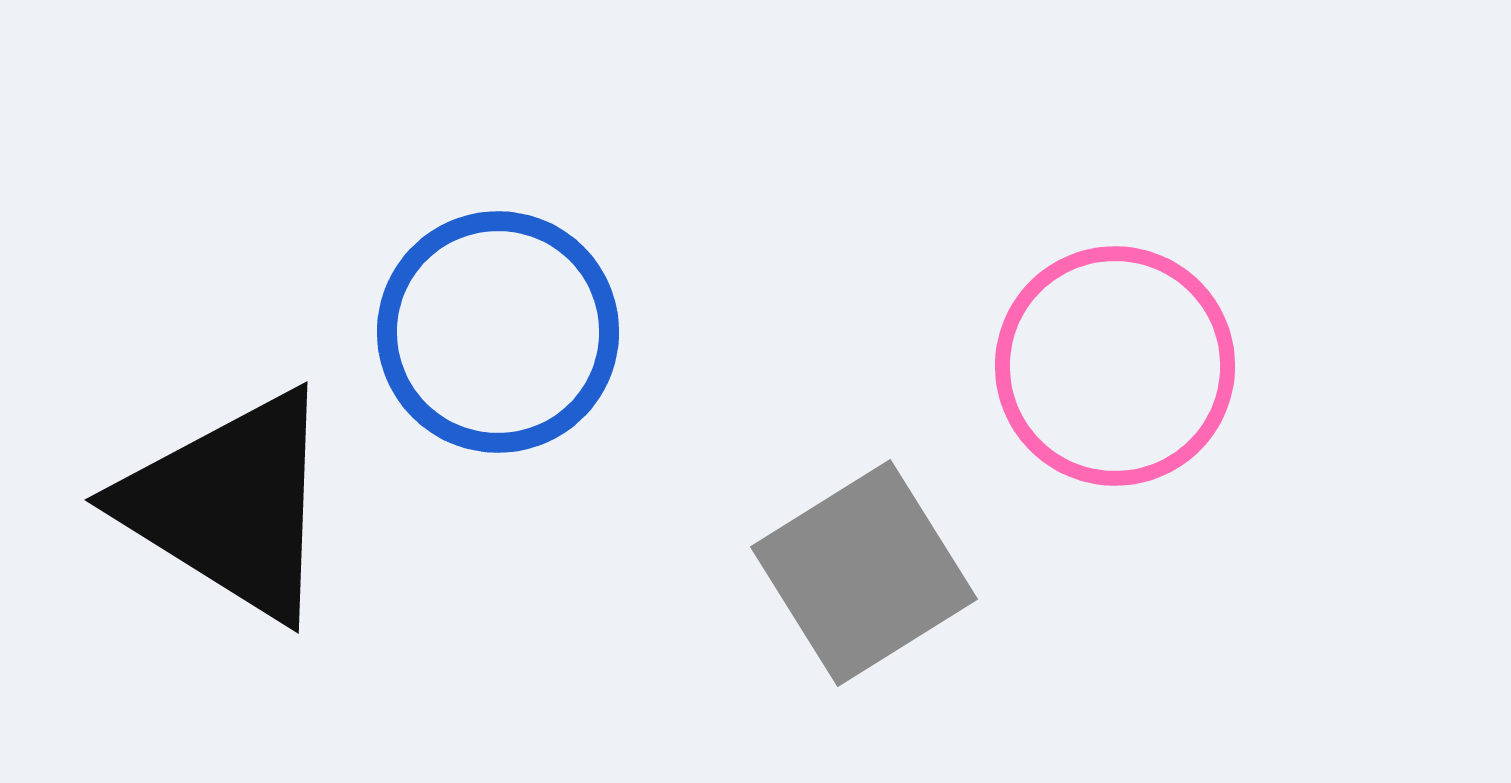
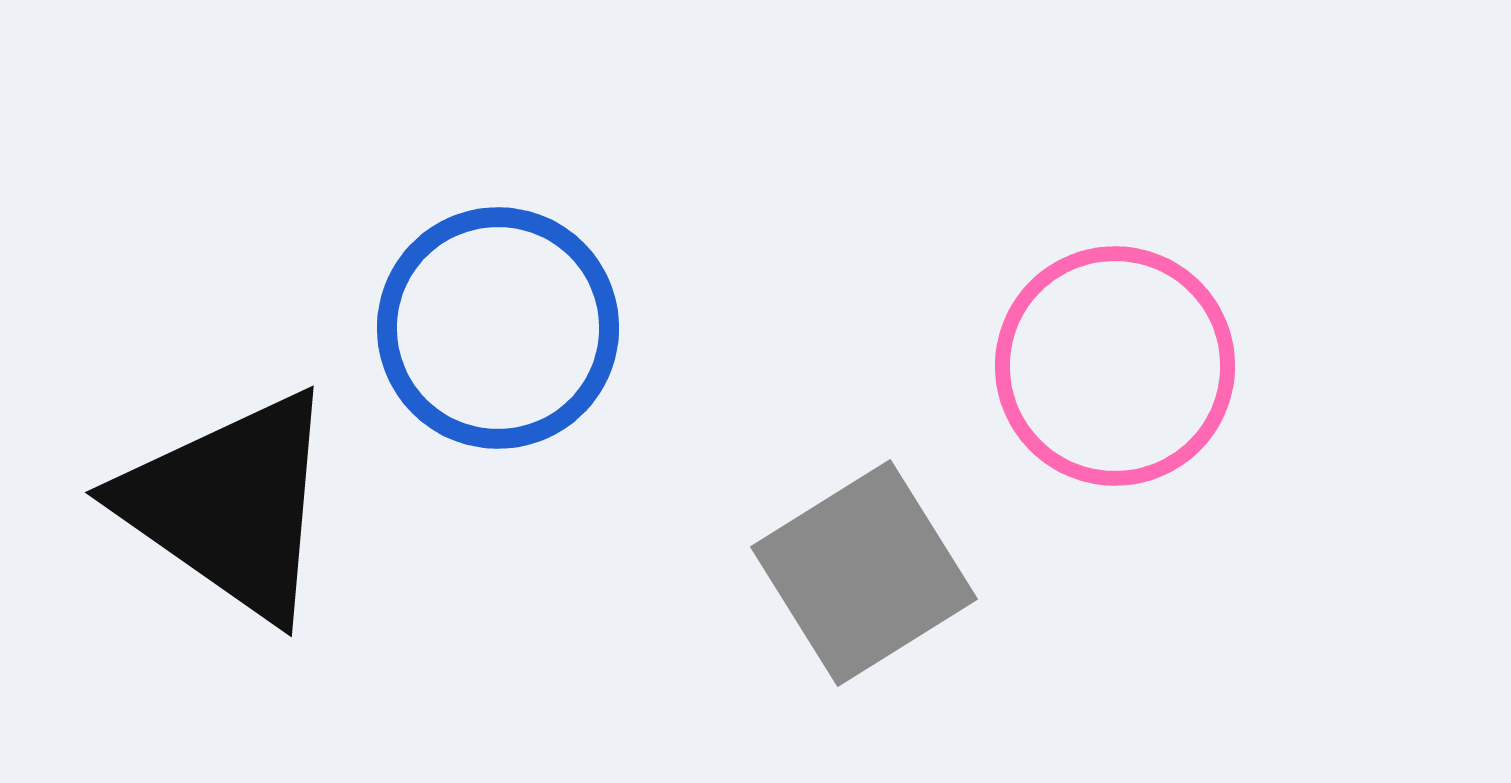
blue circle: moved 4 px up
black triangle: rotated 3 degrees clockwise
